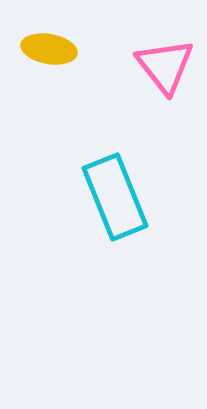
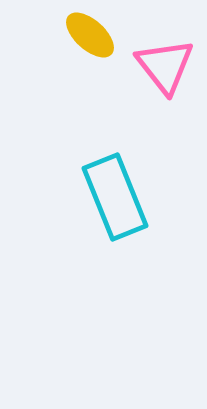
yellow ellipse: moved 41 px right, 14 px up; rotated 32 degrees clockwise
